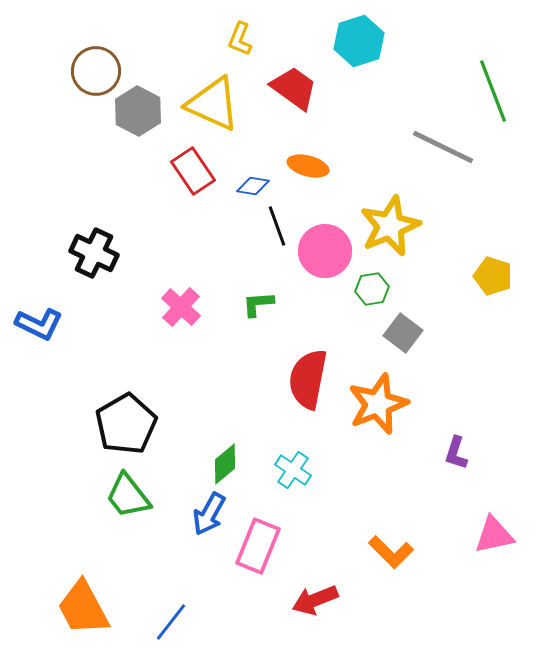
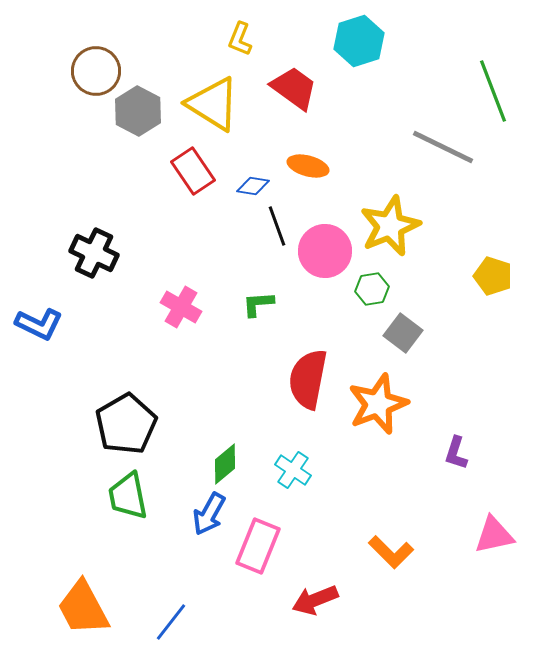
yellow triangle: rotated 8 degrees clockwise
pink cross: rotated 12 degrees counterclockwise
green trapezoid: rotated 27 degrees clockwise
